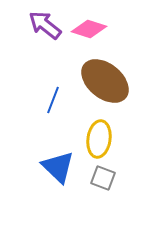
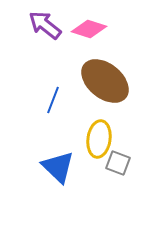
gray square: moved 15 px right, 15 px up
